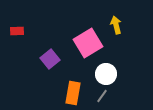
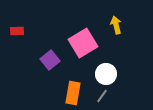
pink square: moved 5 px left
purple square: moved 1 px down
